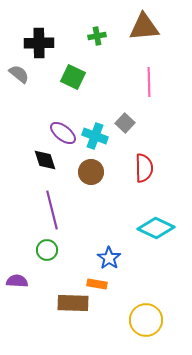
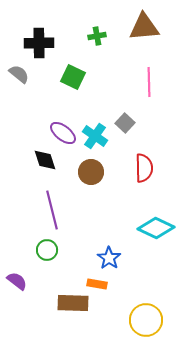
cyan cross: rotated 15 degrees clockwise
purple semicircle: rotated 35 degrees clockwise
